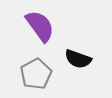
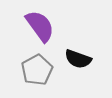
gray pentagon: moved 1 px right, 4 px up
